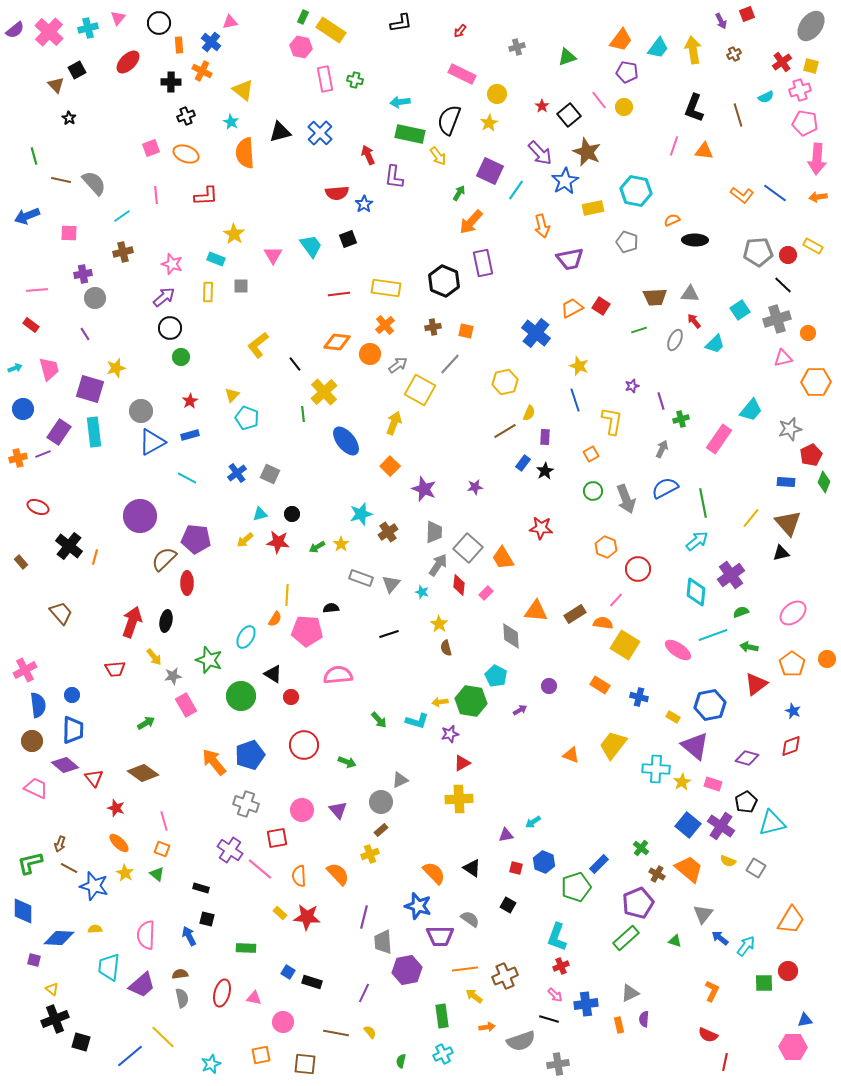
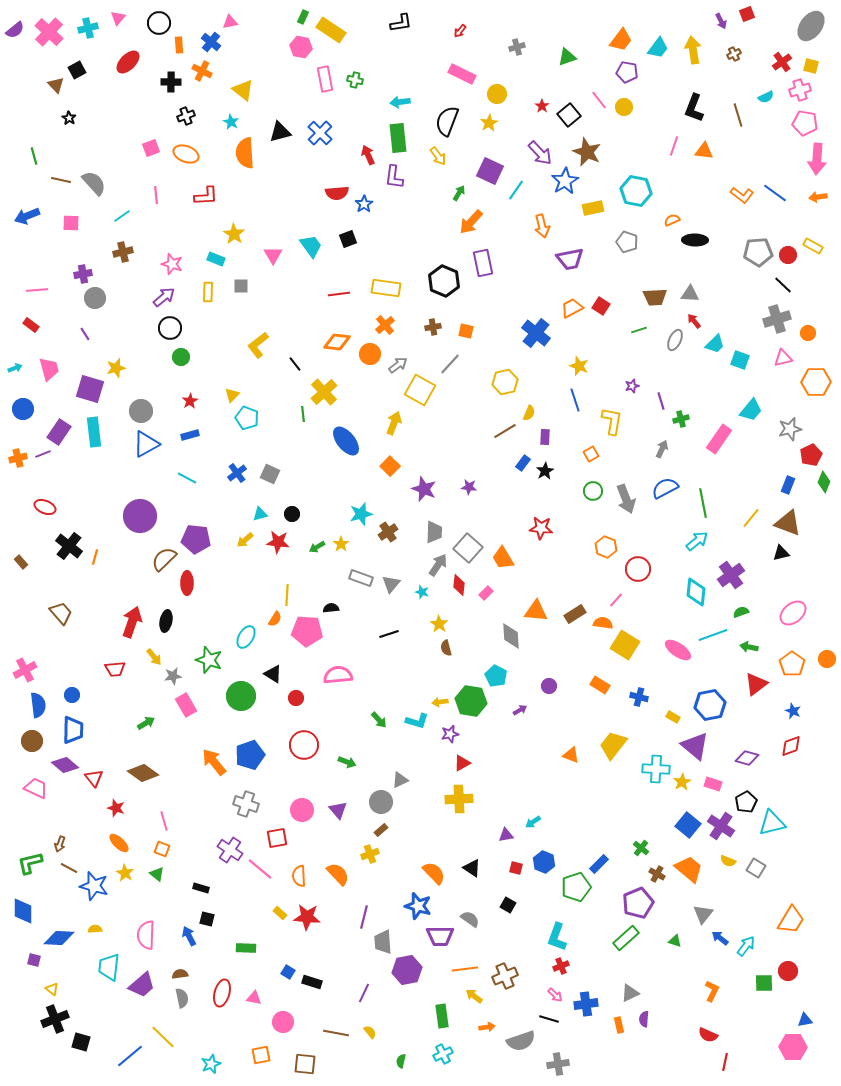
black semicircle at (449, 120): moved 2 px left, 1 px down
green rectangle at (410, 134): moved 12 px left, 4 px down; rotated 72 degrees clockwise
pink square at (69, 233): moved 2 px right, 10 px up
cyan square at (740, 310): moved 50 px down; rotated 36 degrees counterclockwise
blue triangle at (152, 442): moved 6 px left, 2 px down
blue rectangle at (786, 482): moved 2 px right, 3 px down; rotated 72 degrees counterclockwise
purple star at (475, 487): moved 6 px left; rotated 14 degrees clockwise
red ellipse at (38, 507): moved 7 px right
brown triangle at (788, 523): rotated 28 degrees counterclockwise
red circle at (291, 697): moved 5 px right, 1 px down
